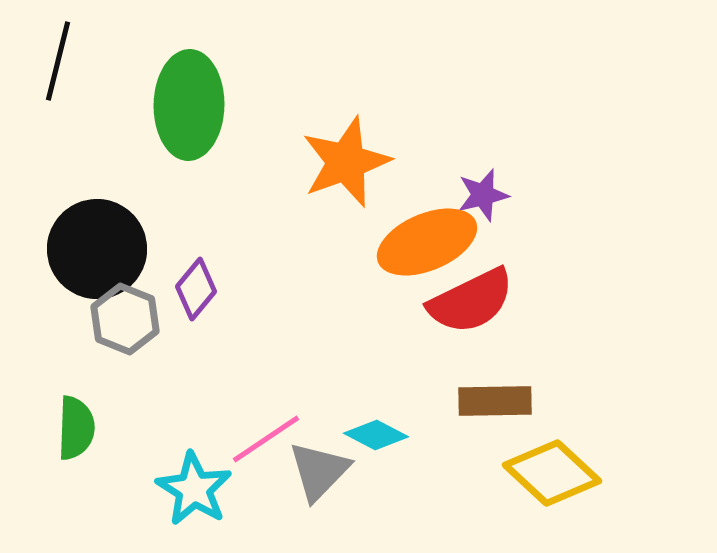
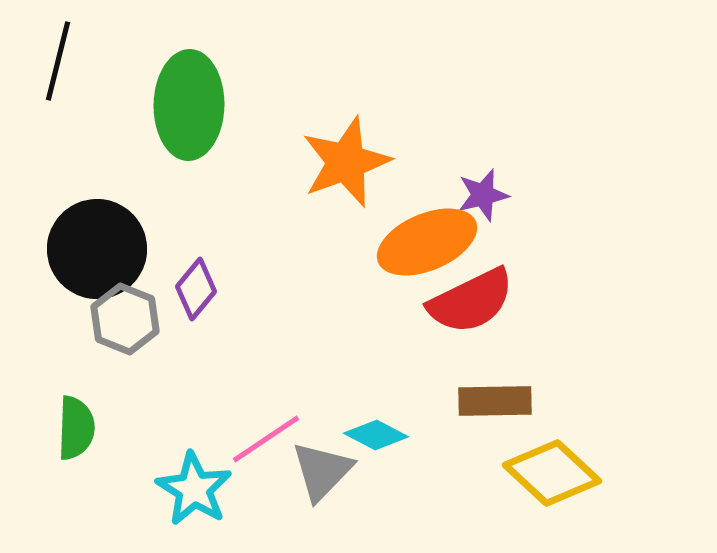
gray triangle: moved 3 px right
